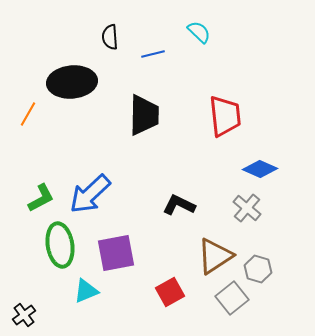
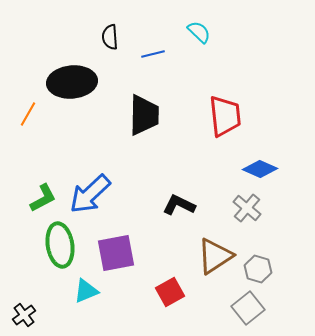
green L-shape: moved 2 px right
gray square: moved 16 px right, 10 px down
